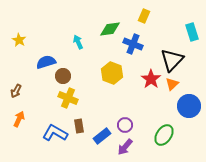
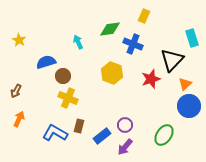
cyan rectangle: moved 6 px down
red star: rotated 18 degrees clockwise
orange triangle: moved 13 px right
brown rectangle: rotated 24 degrees clockwise
